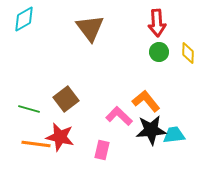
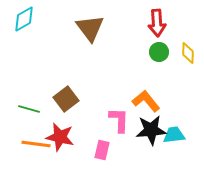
pink L-shape: moved 4 px down; rotated 48 degrees clockwise
